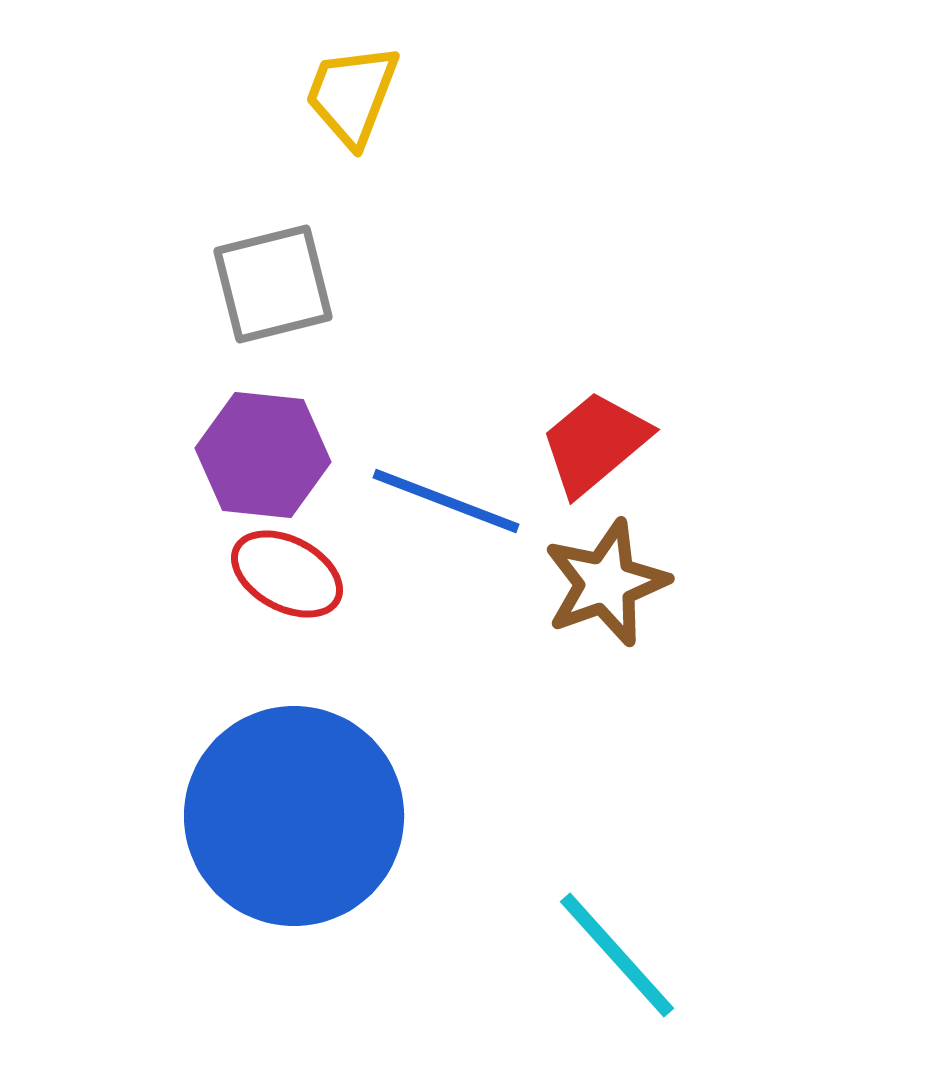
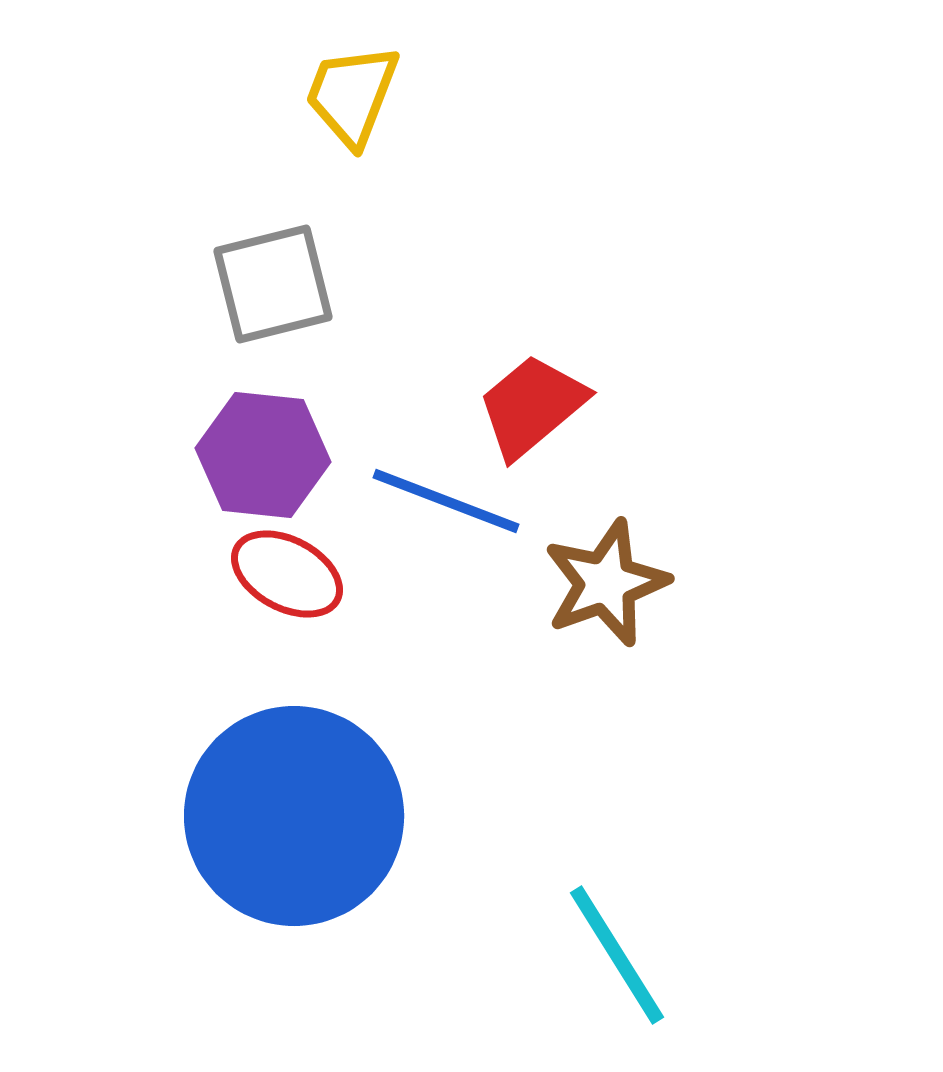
red trapezoid: moved 63 px left, 37 px up
cyan line: rotated 10 degrees clockwise
